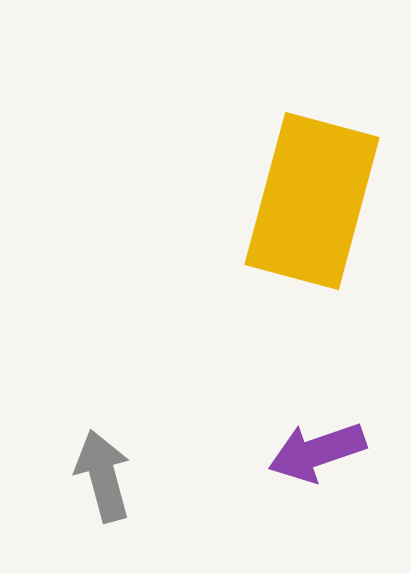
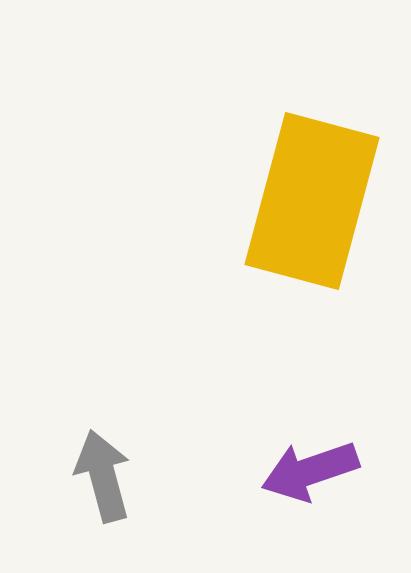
purple arrow: moved 7 px left, 19 px down
